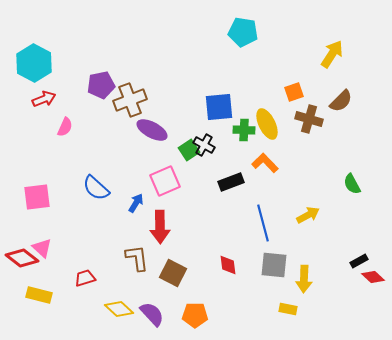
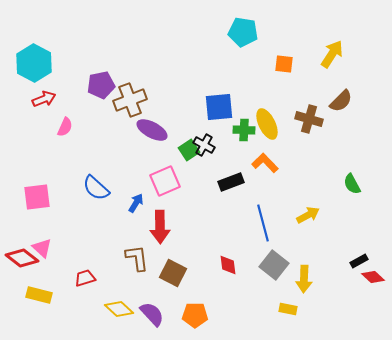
orange square at (294, 92): moved 10 px left, 28 px up; rotated 24 degrees clockwise
gray square at (274, 265): rotated 32 degrees clockwise
